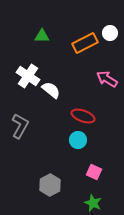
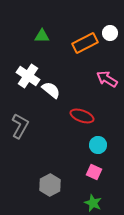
red ellipse: moved 1 px left
cyan circle: moved 20 px right, 5 px down
